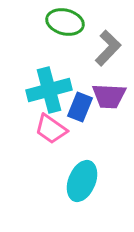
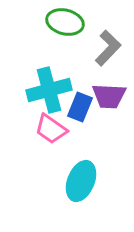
cyan ellipse: moved 1 px left
